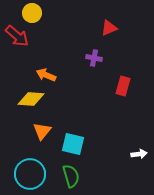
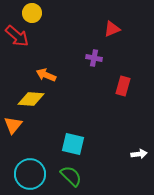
red triangle: moved 3 px right, 1 px down
orange triangle: moved 29 px left, 6 px up
green semicircle: rotated 30 degrees counterclockwise
